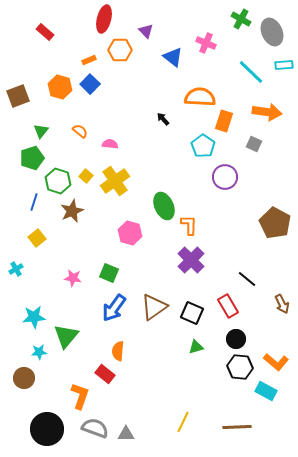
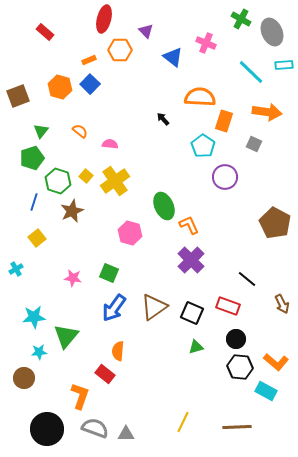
orange L-shape at (189, 225): rotated 25 degrees counterclockwise
red rectangle at (228, 306): rotated 40 degrees counterclockwise
